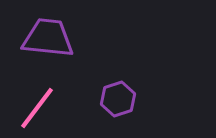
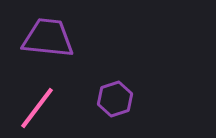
purple hexagon: moved 3 px left
